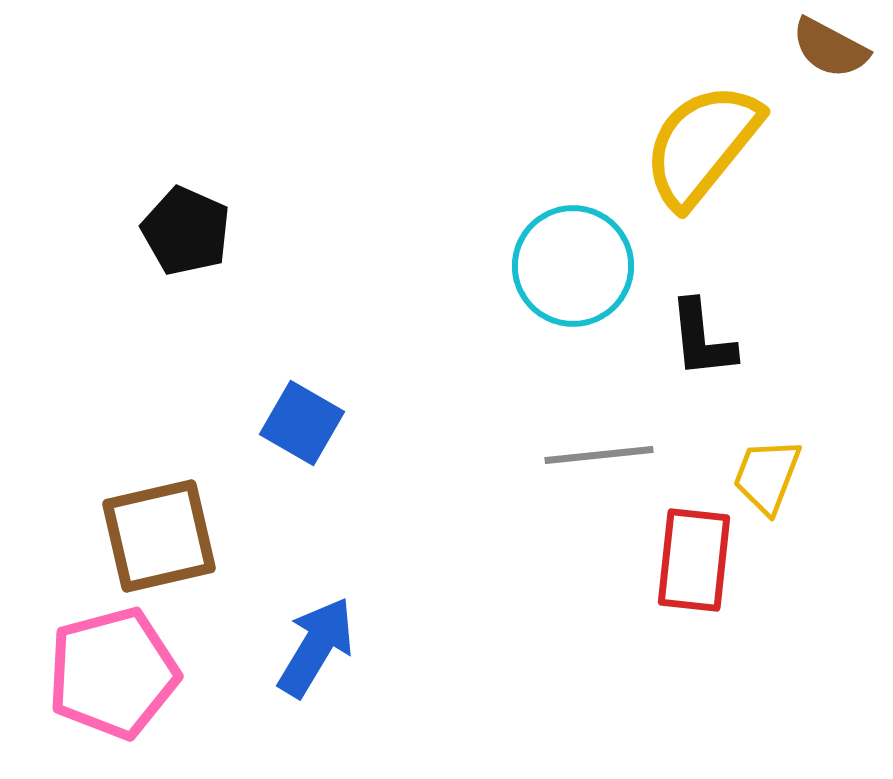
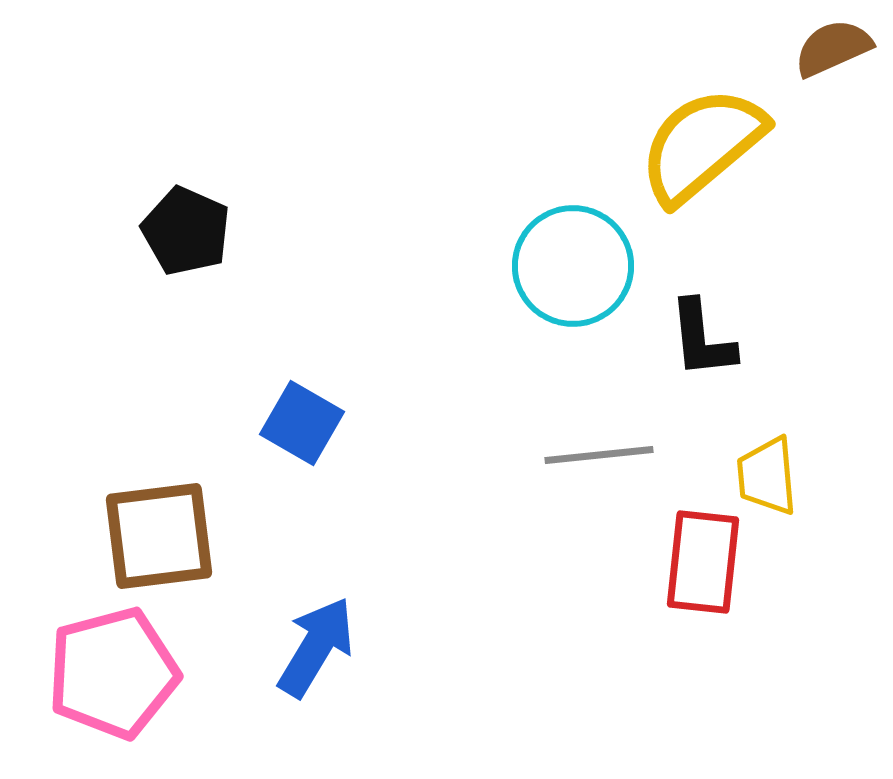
brown semicircle: moved 3 px right; rotated 128 degrees clockwise
yellow semicircle: rotated 11 degrees clockwise
yellow trapezoid: rotated 26 degrees counterclockwise
brown square: rotated 6 degrees clockwise
red rectangle: moved 9 px right, 2 px down
